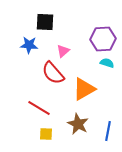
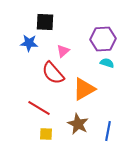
blue star: moved 2 px up
